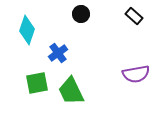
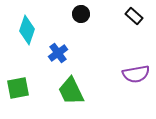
green square: moved 19 px left, 5 px down
